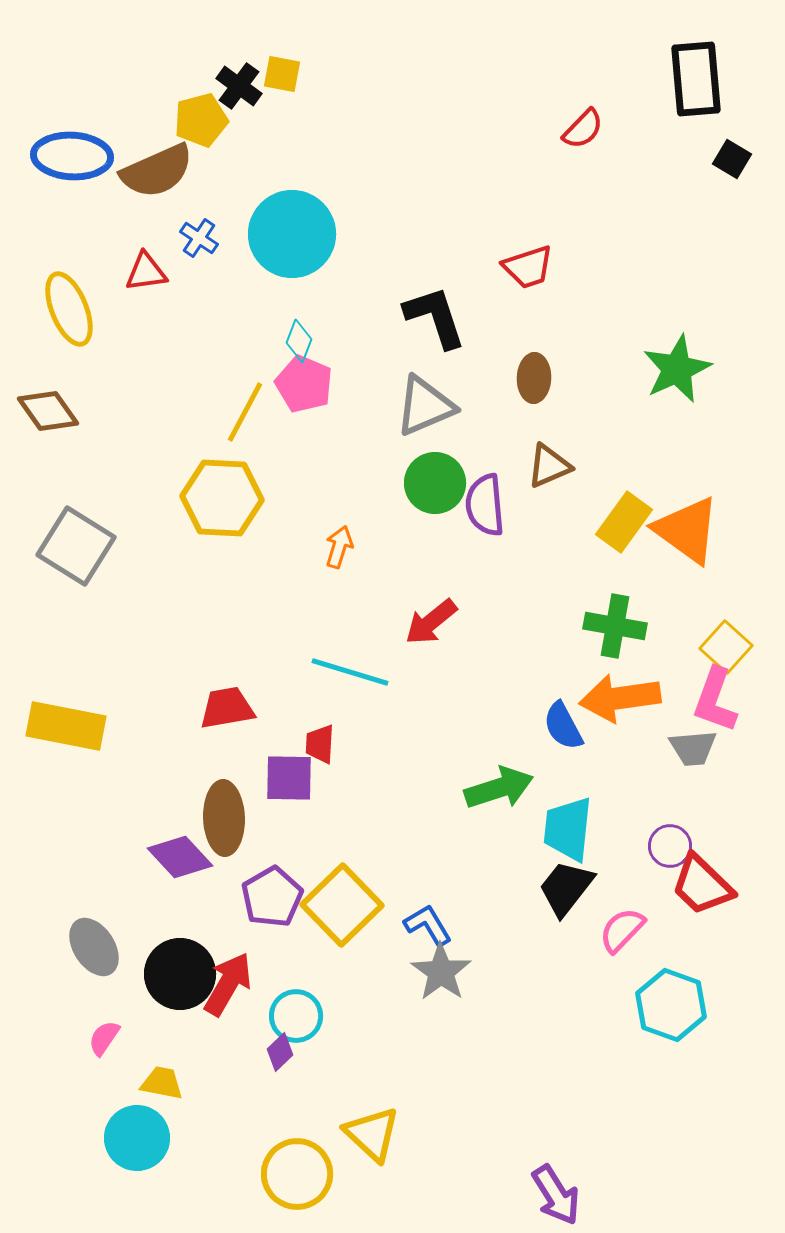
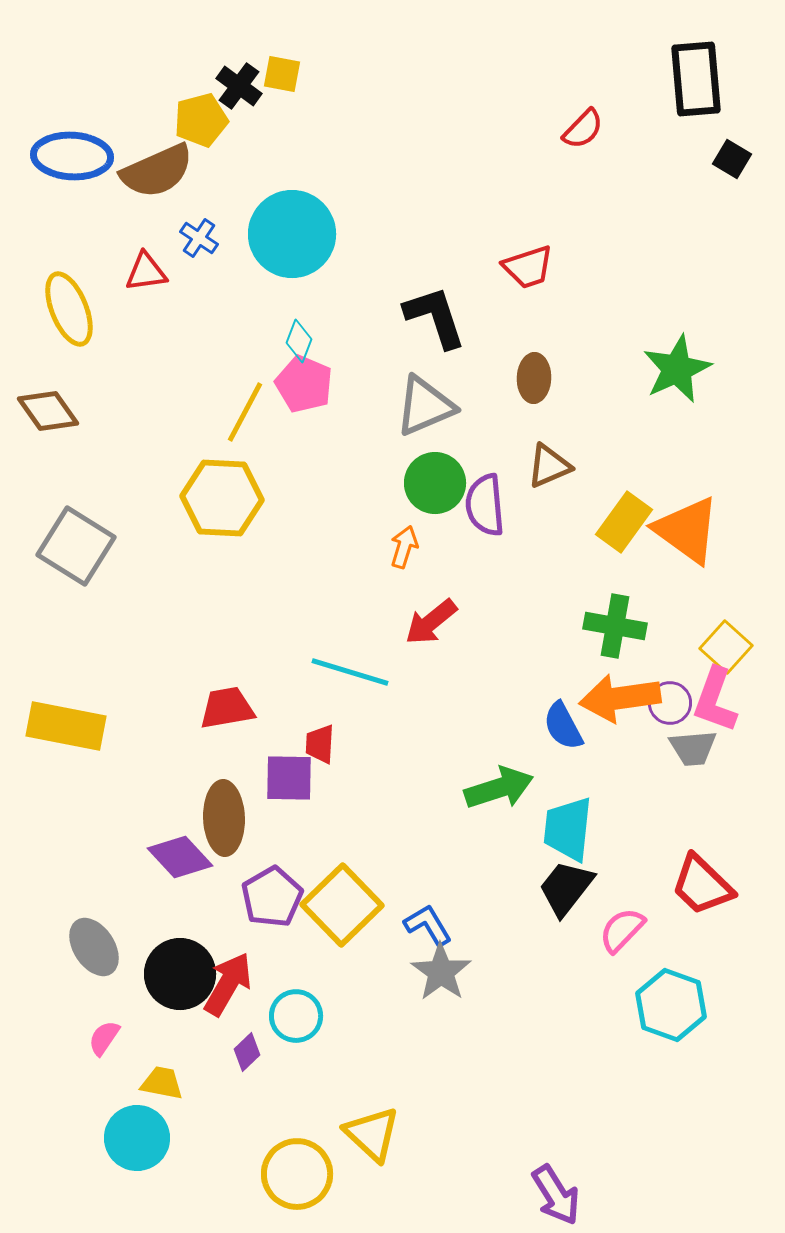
orange arrow at (339, 547): moved 65 px right
purple circle at (670, 846): moved 143 px up
purple diamond at (280, 1052): moved 33 px left
